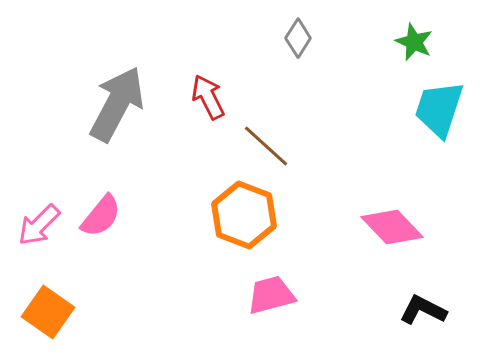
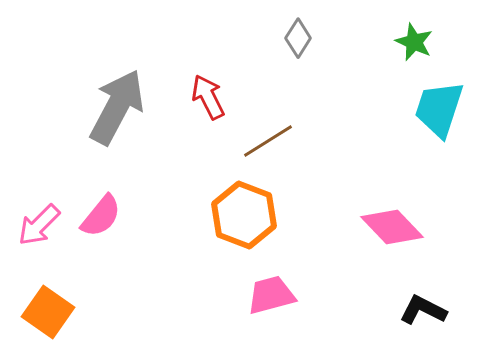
gray arrow: moved 3 px down
brown line: moved 2 px right, 5 px up; rotated 74 degrees counterclockwise
